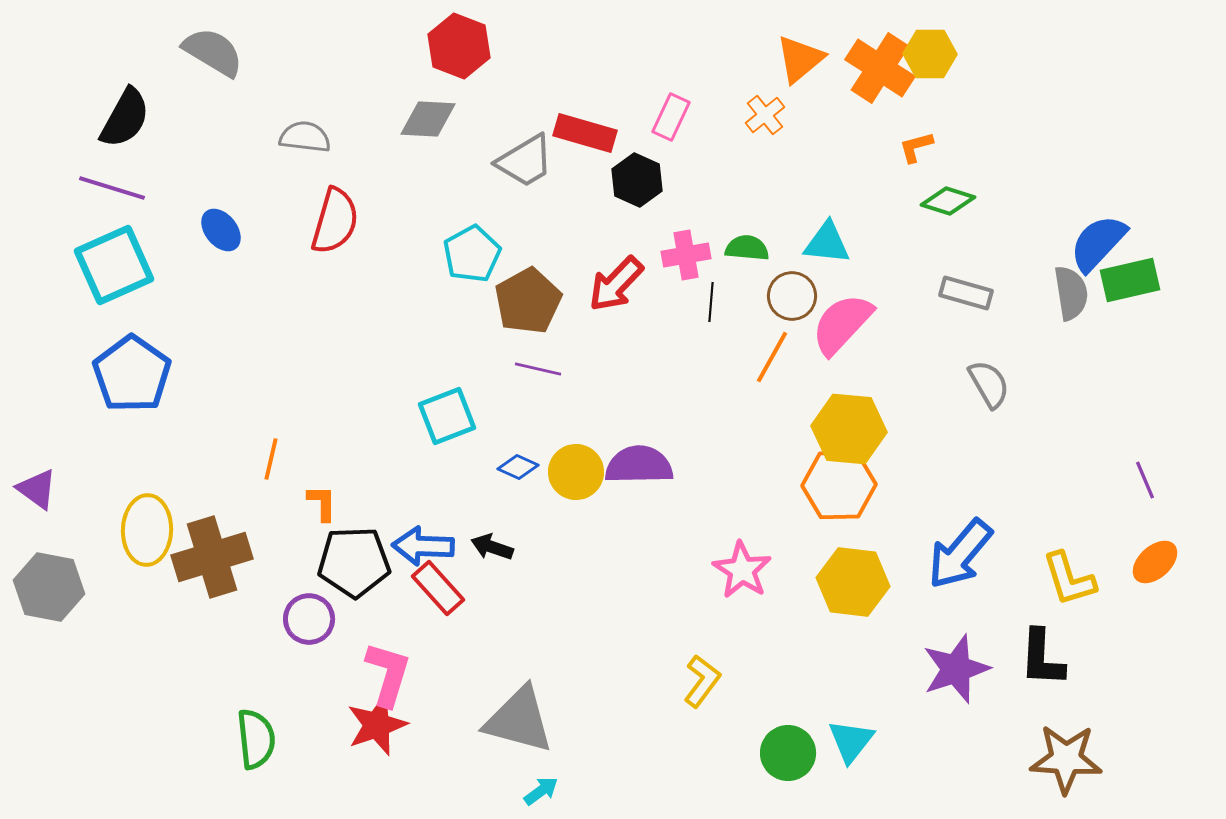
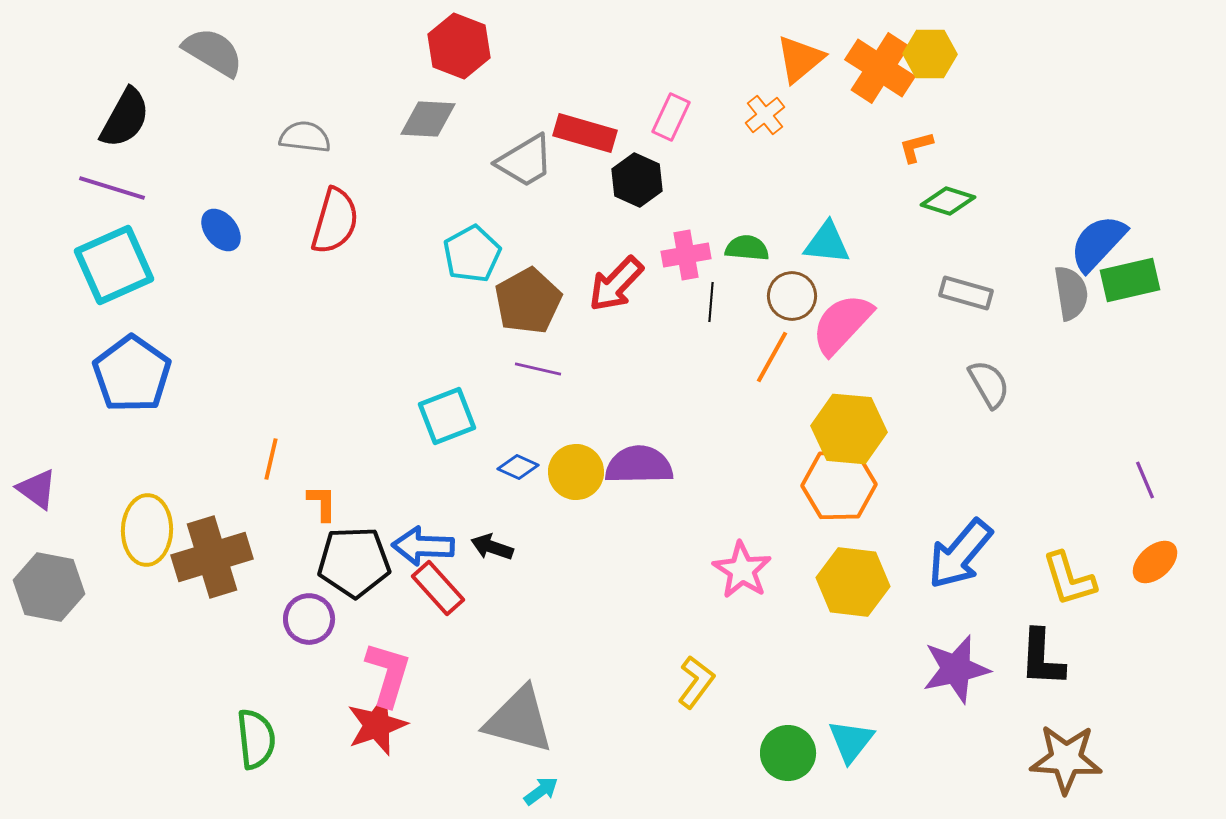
purple star at (956, 669): rotated 6 degrees clockwise
yellow L-shape at (702, 681): moved 6 px left, 1 px down
